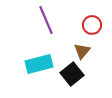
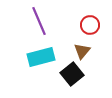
purple line: moved 7 px left, 1 px down
red circle: moved 2 px left
cyan rectangle: moved 2 px right, 7 px up
